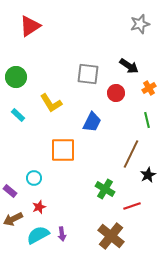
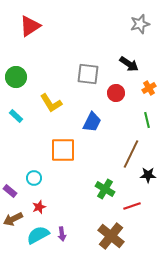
black arrow: moved 2 px up
cyan rectangle: moved 2 px left, 1 px down
black star: rotated 28 degrees clockwise
